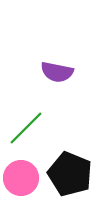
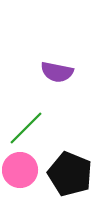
pink circle: moved 1 px left, 8 px up
